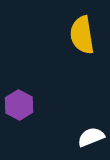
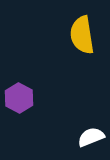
purple hexagon: moved 7 px up
